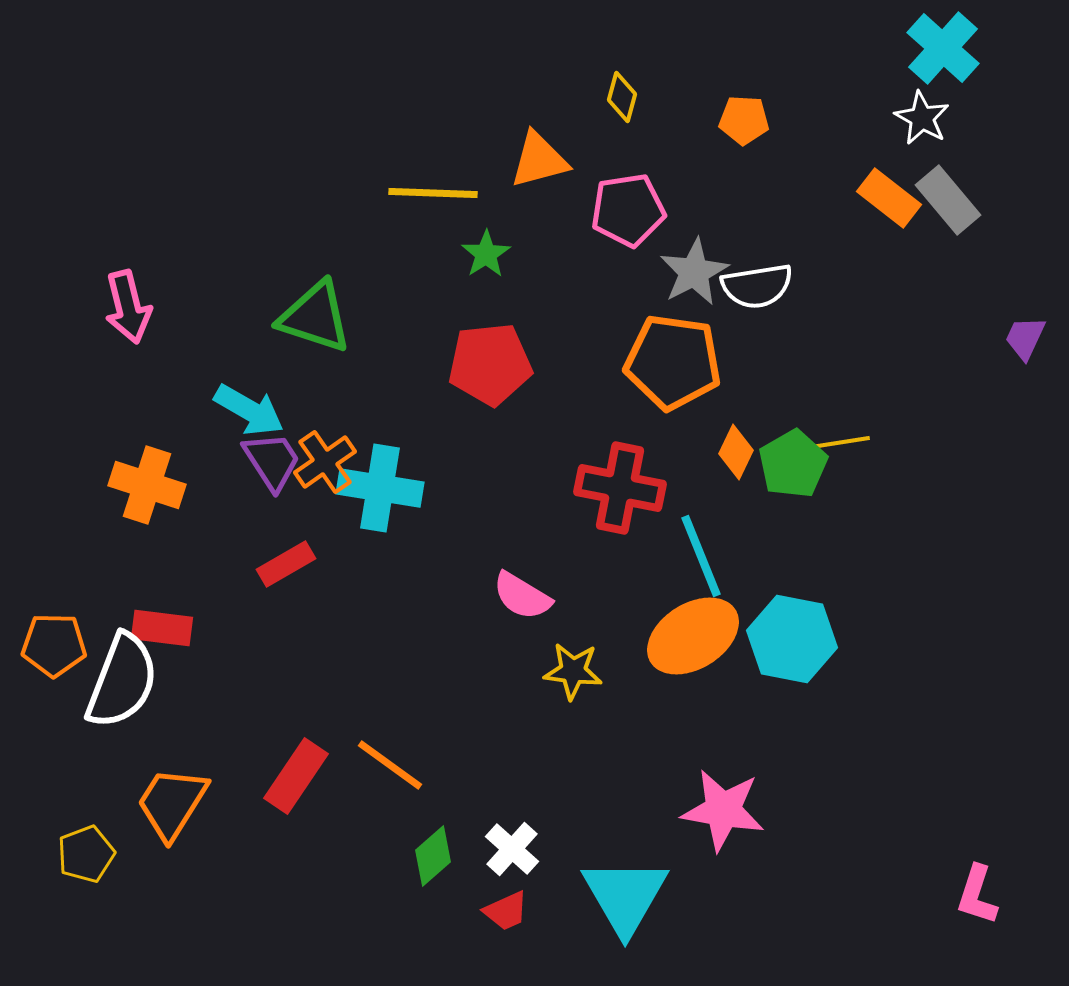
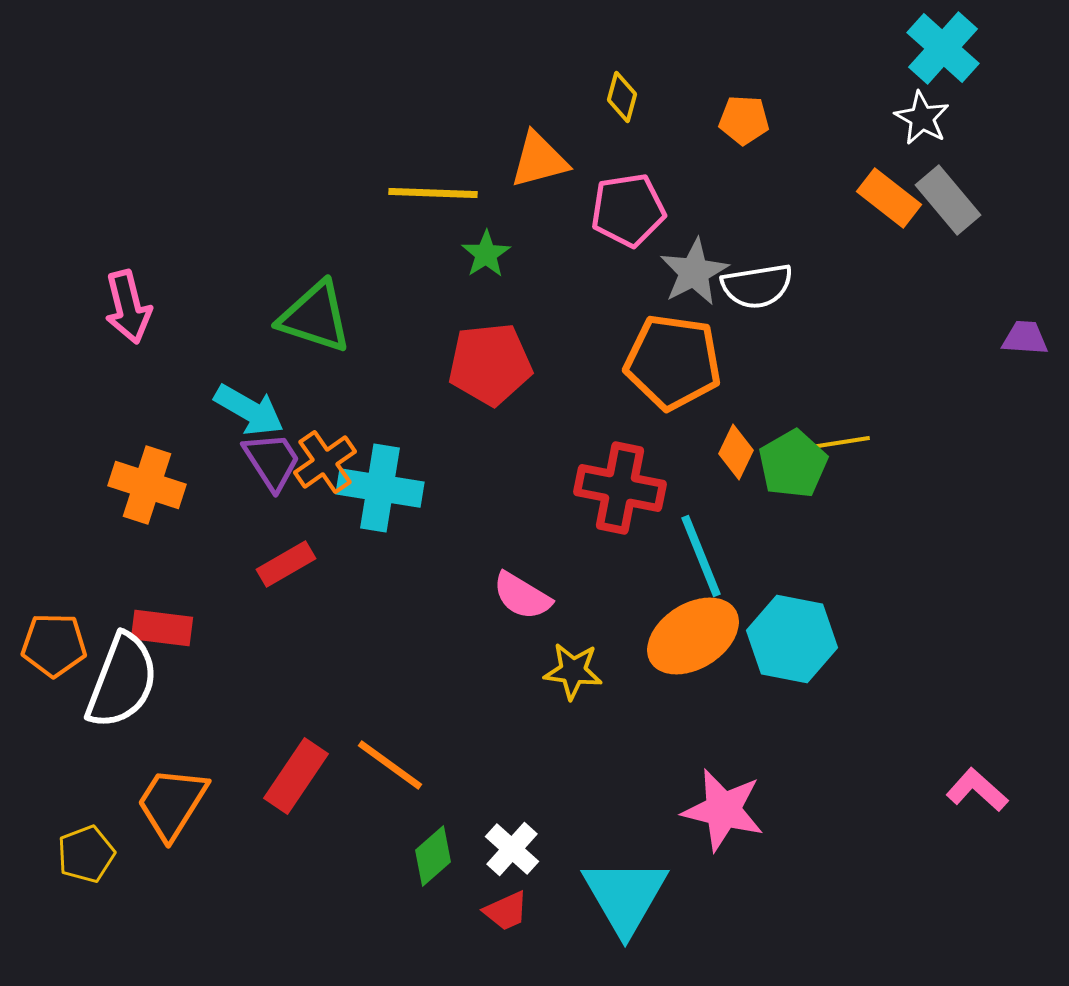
purple trapezoid at (1025, 338): rotated 69 degrees clockwise
pink star at (723, 810): rotated 4 degrees clockwise
pink L-shape at (977, 895): moved 105 px up; rotated 114 degrees clockwise
